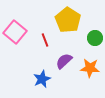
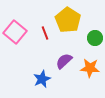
red line: moved 7 px up
